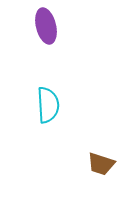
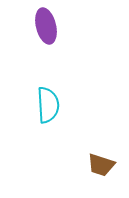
brown trapezoid: moved 1 px down
